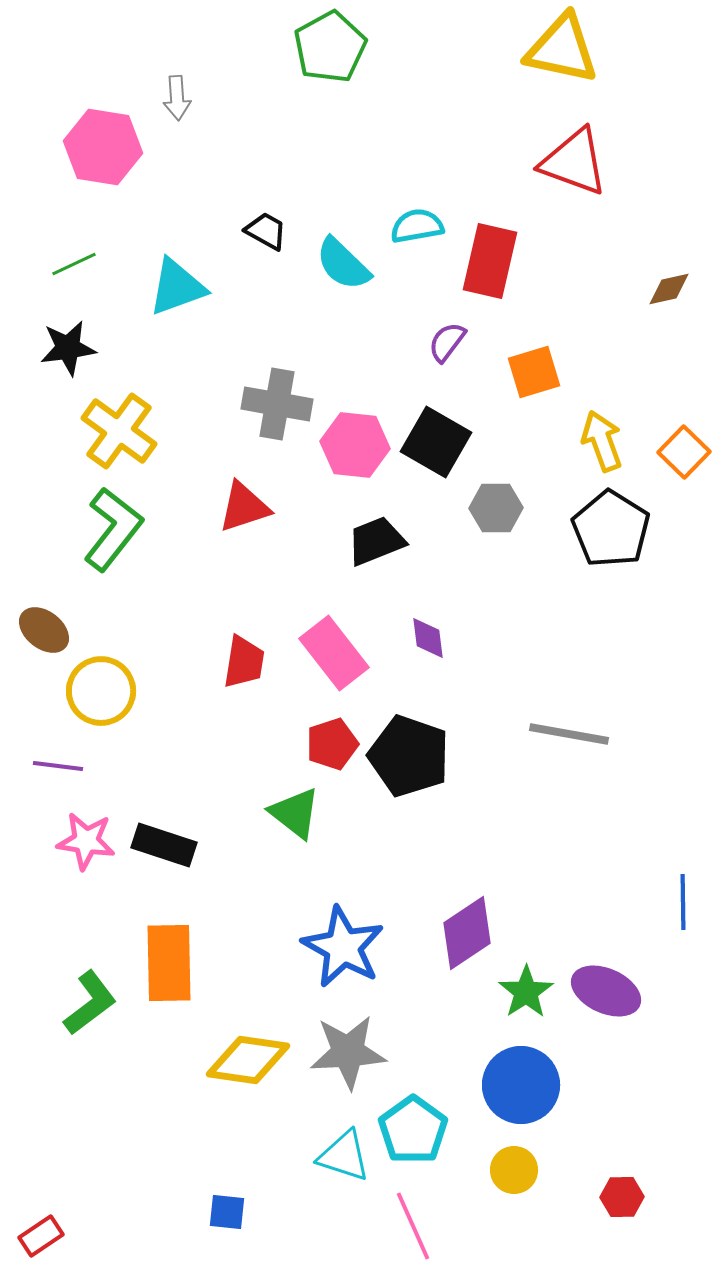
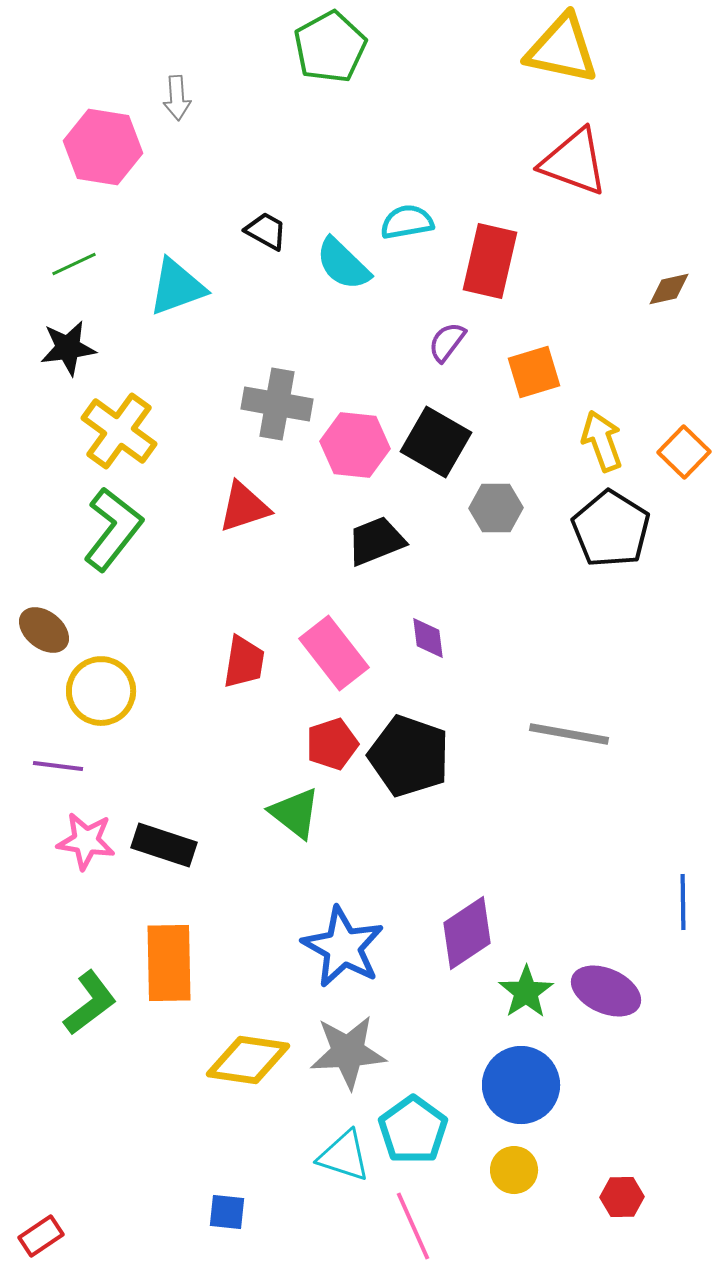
cyan semicircle at (417, 226): moved 10 px left, 4 px up
